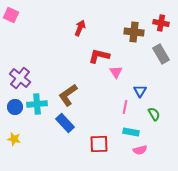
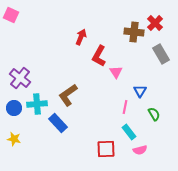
red cross: moved 6 px left; rotated 35 degrees clockwise
red arrow: moved 1 px right, 9 px down
red L-shape: rotated 75 degrees counterclockwise
blue circle: moved 1 px left, 1 px down
blue rectangle: moved 7 px left
cyan rectangle: moved 2 px left; rotated 42 degrees clockwise
red square: moved 7 px right, 5 px down
